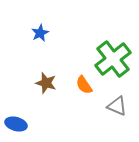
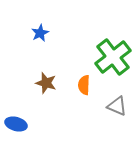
green cross: moved 2 px up
orange semicircle: rotated 36 degrees clockwise
